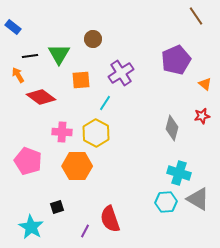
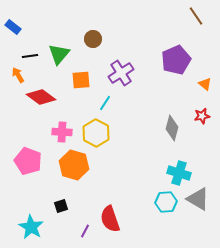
green triangle: rotated 10 degrees clockwise
orange hexagon: moved 3 px left, 1 px up; rotated 16 degrees clockwise
black square: moved 4 px right, 1 px up
